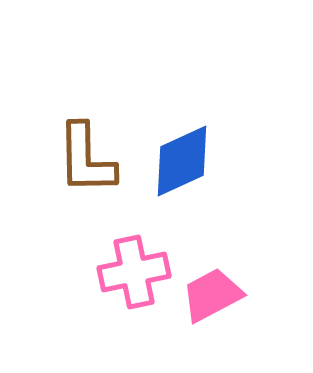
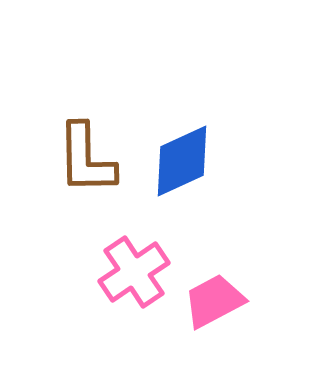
pink cross: rotated 22 degrees counterclockwise
pink trapezoid: moved 2 px right, 6 px down
